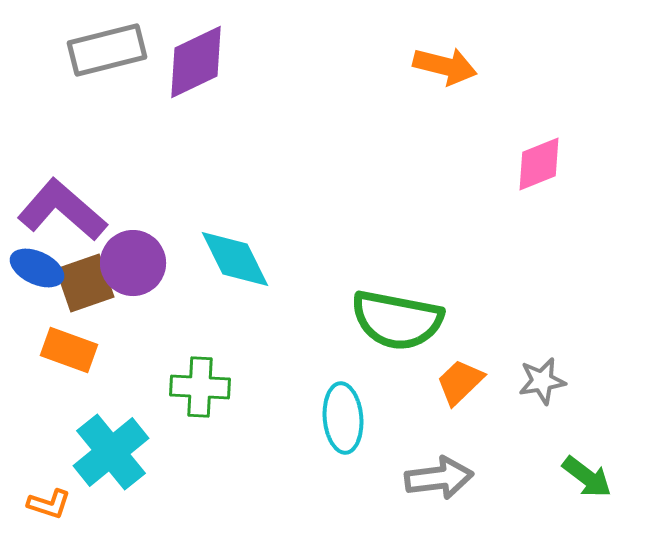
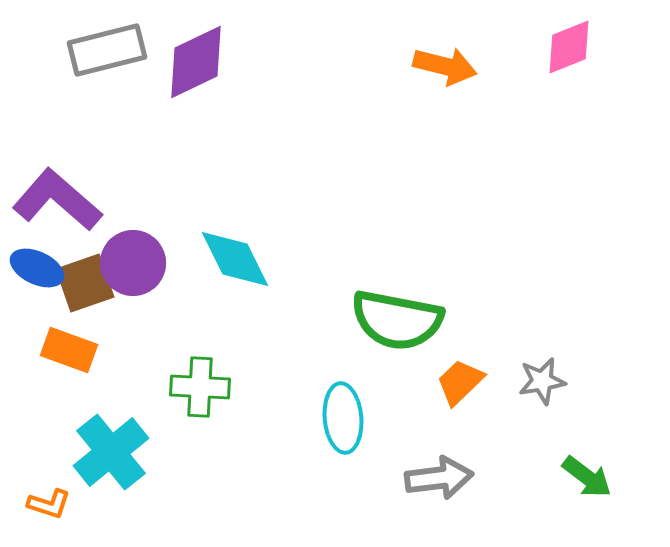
pink diamond: moved 30 px right, 117 px up
purple L-shape: moved 5 px left, 10 px up
